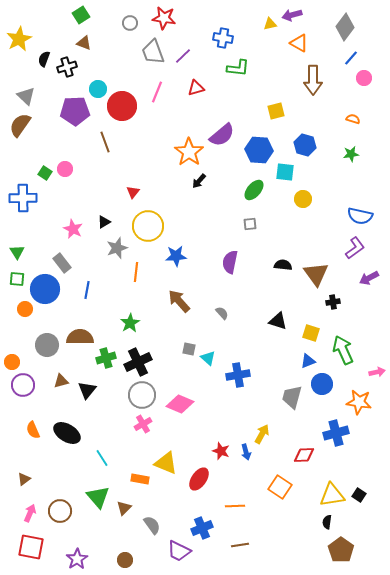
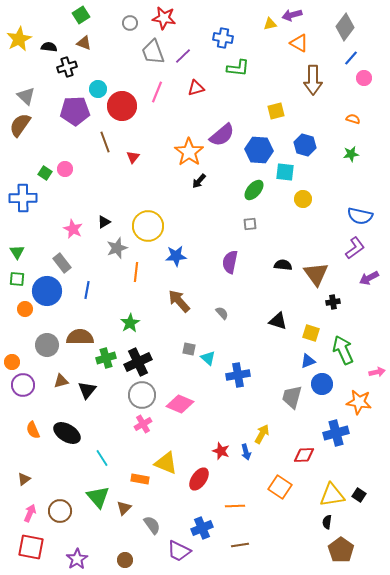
black semicircle at (44, 59): moved 5 px right, 12 px up; rotated 77 degrees clockwise
red triangle at (133, 192): moved 35 px up
blue circle at (45, 289): moved 2 px right, 2 px down
